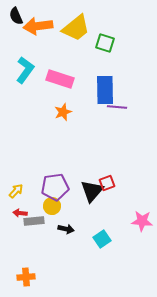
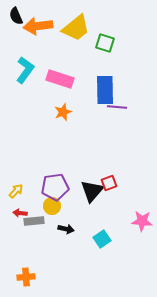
red square: moved 2 px right
